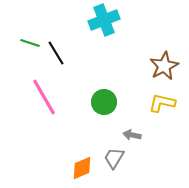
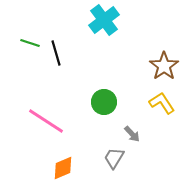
cyan cross: rotated 16 degrees counterclockwise
black line: rotated 15 degrees clockwise
brown star: rotated 8 degrees counterclockwise
pink line: moved 2 px right, 24 px down; rotated 27 degrees counterclockwise
yellow L-shape: rotated 44 degrees clockwise
gray arrow: moved 1 px up; rotated 144 degrees counterclockwise
orange diamond: moved 19 px left
